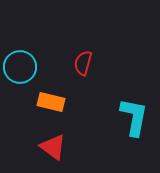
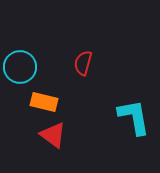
orange rectangle: moved 7 px left
cyan L-shape: rotated 21 degrees counterclockwise
red triangle: moved 12 px up
